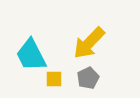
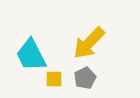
gray pentagon: moved 3 px left
